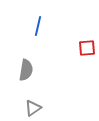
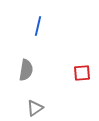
red square: moved 5 px left, 25 px down
gray triangle: moved 2 px right
